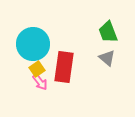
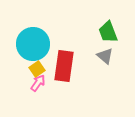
gray triangle: moved 2 px left, 2 px up
red rectangle: moved 1 px up
pink arrow: moved 2 px left, 1 px down; rotated 108 degrees counterclockwise
